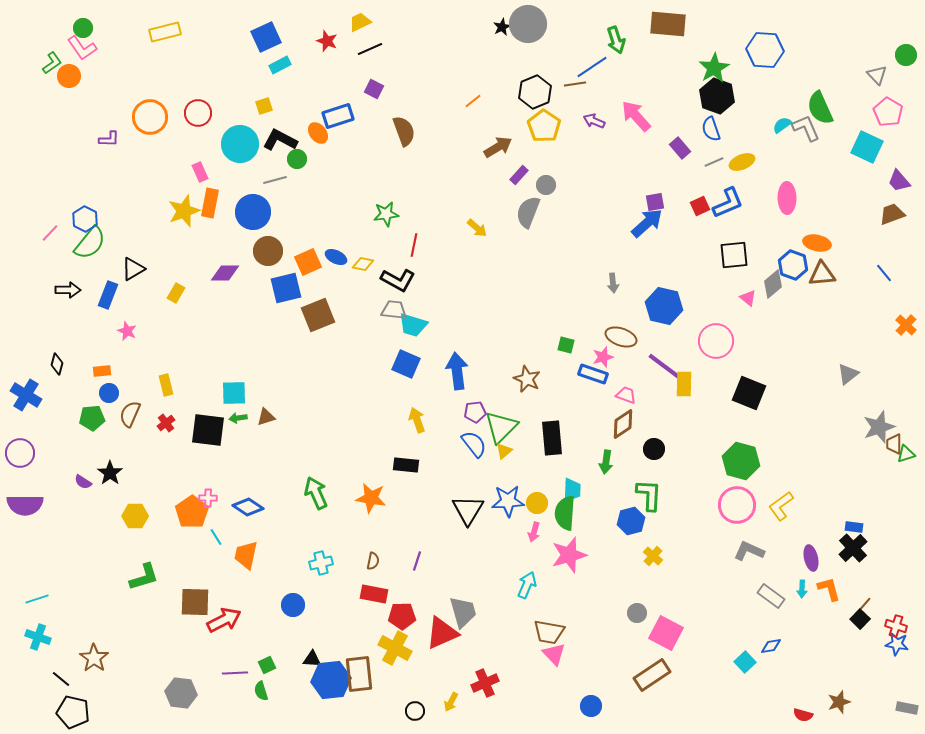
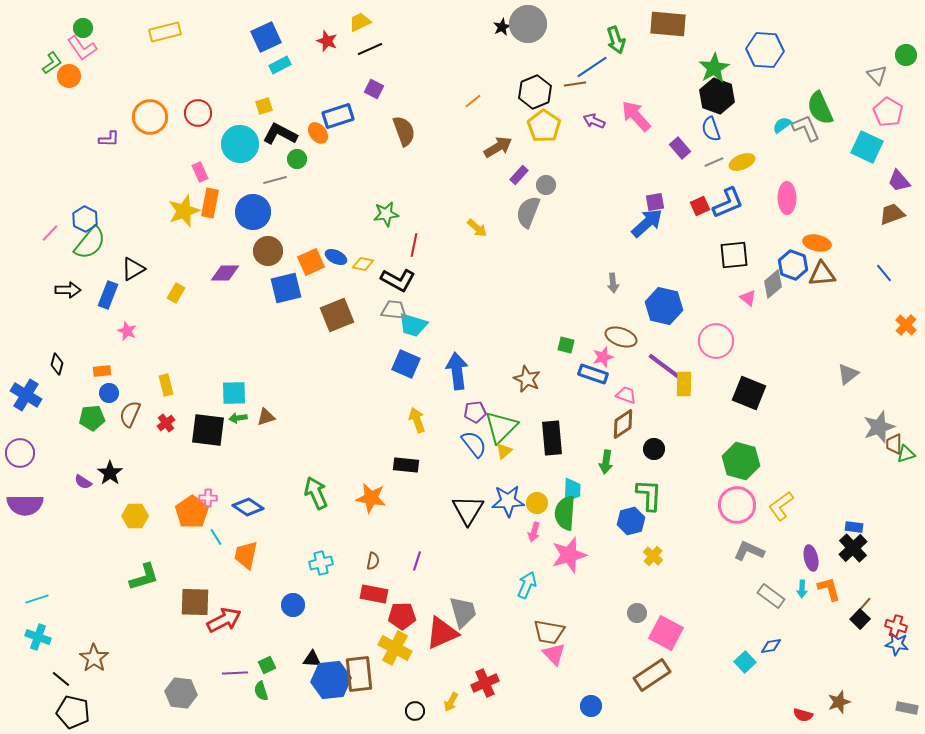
black L-shape at (280, 140): moved 6 px up
orange square at (308, 262): moved 3 px right
brown square at (318, 315): moved 19 px right
